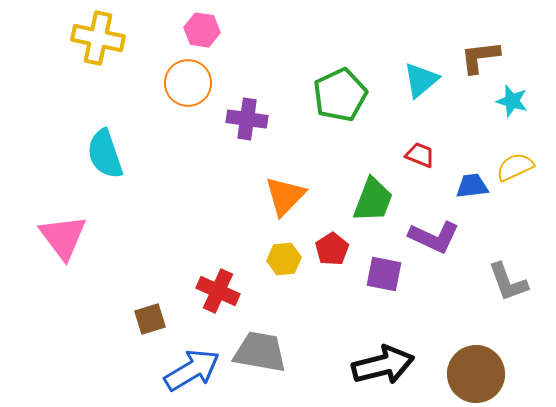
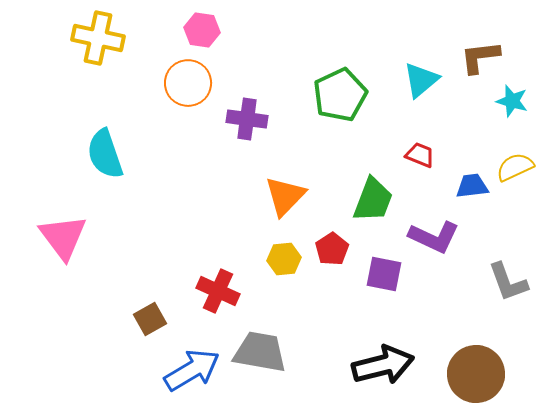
brown square: rotated 12 degrees counterclockwise
